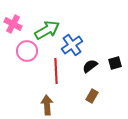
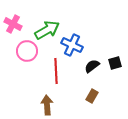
blue cross: rotated 30 degrees counterclockwise
black semicircle: moved 2 px right
